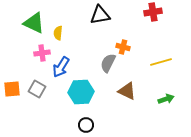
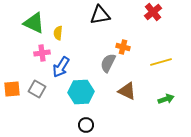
red cross: rotated 30 degrees counterclockwise
